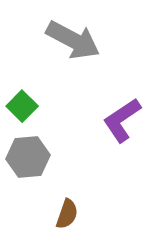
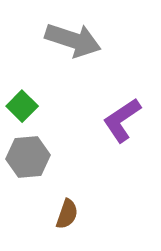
gray arrow: rotated 10 degrees counterclockwise
